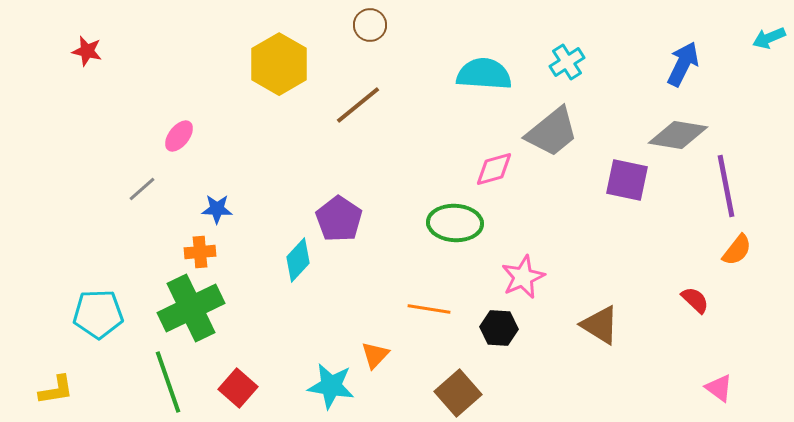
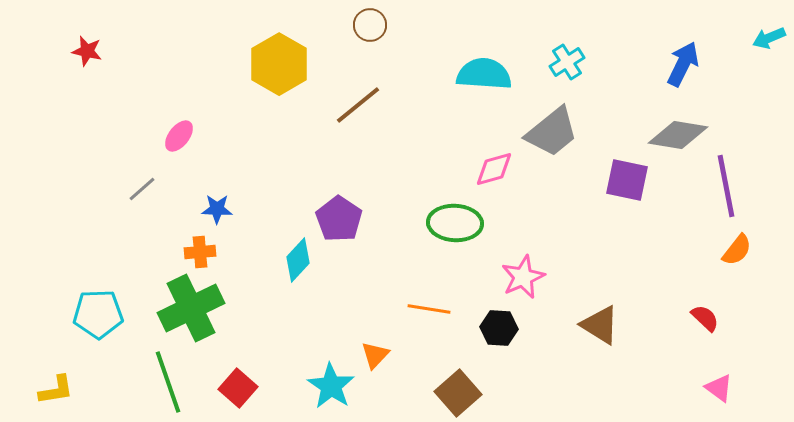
red semicircle: moved 10 px right, 18 px down
cyan star: rotated 24 degrees clockwise
